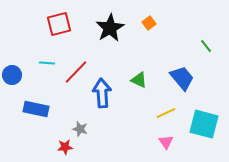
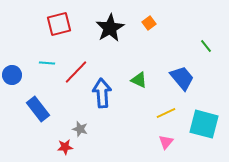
blue rectangle: moved 2 px right; rotated 40 degrees clockwise
pink triangle: rotated 14 degrees clockwise
